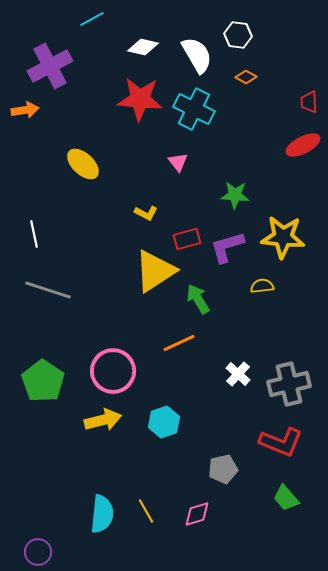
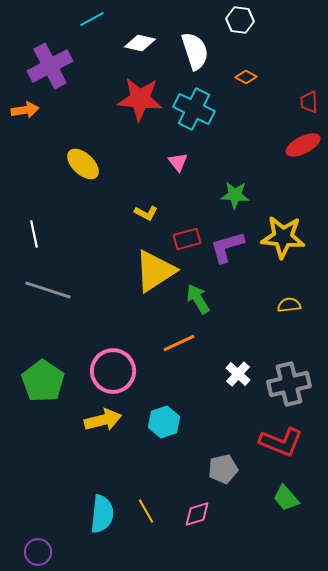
white hexagon: moved 2 px right, 15 px up
white diamond: moved 3 px left, 4 px up
white semicircle: moved 2 px left, 4 px up; rotated 12 degrees clockwise
yellow semicircle: moved 27 px right, 19 px down
